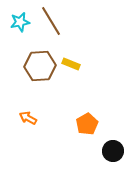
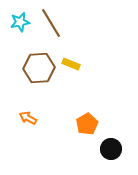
brown line: moved 2 px down
brown hexagon: moved 1 px left, 2 px down
black circle: moved 2 px left, 2 px up
